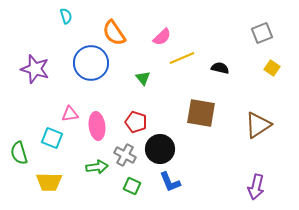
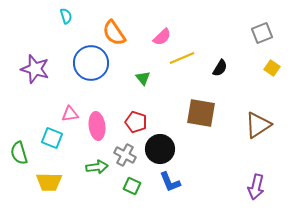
black semicircle: rotated 108 degrees clockwise
